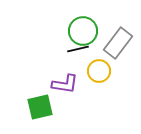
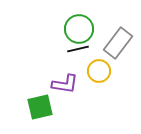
green circle: moved 4 px left, 2 px up
